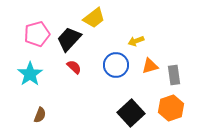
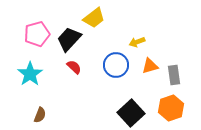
yellow arrow: moved 1 px right, 1 px down
